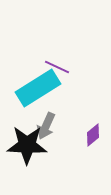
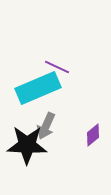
cyan rectangle: rotated 9 degrees clockwise
